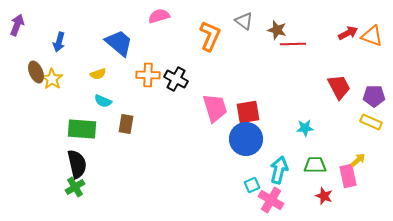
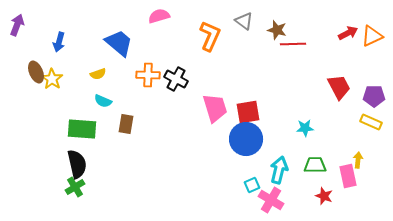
orange triangle: rotated 45 degrees counterclockwise
yellow arrow: rotated 42 degrees counterclockwise
